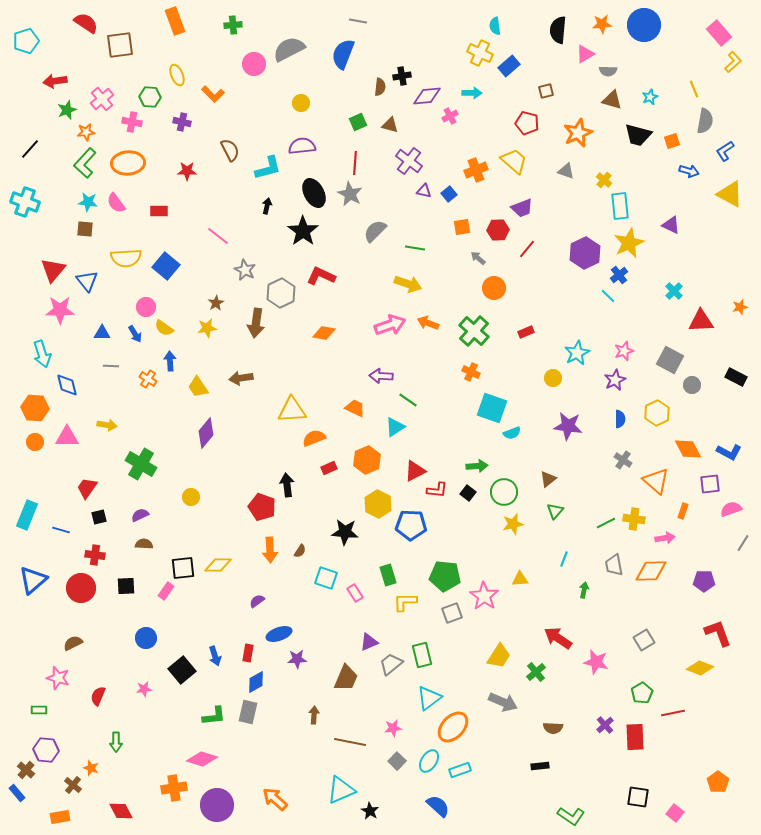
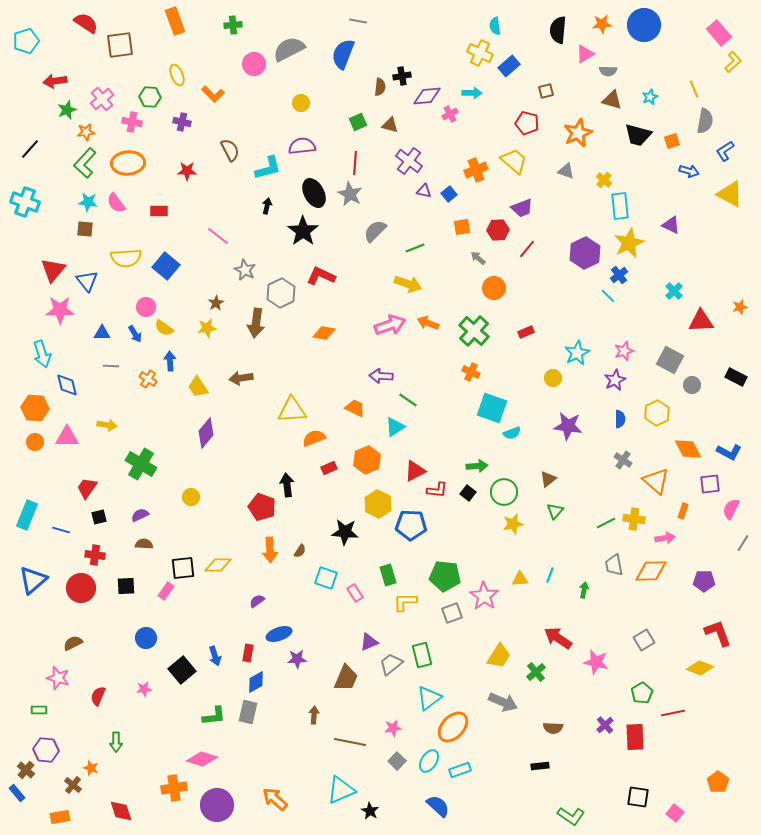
pink cross at (450, 116): moved 2 px up
green line at (415, 248): rotated 30 degrees counterclockwise
pink semicircle at (731, 509): rotated 45 degrees counterclockwise
cyan line at (564, 559): moved 14 px left, 16 px down
red diamond at (121, 811): rotated 10 degrees clockwise
